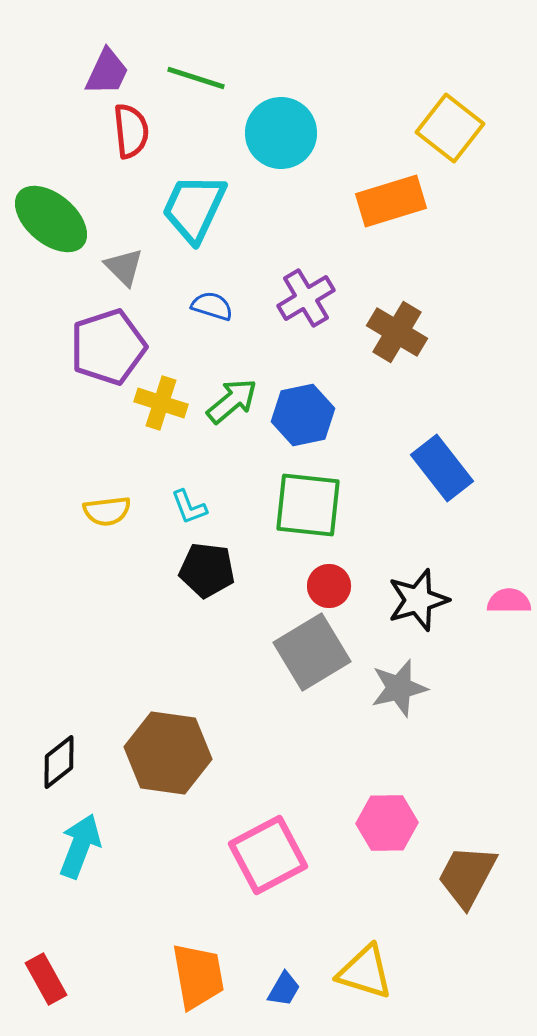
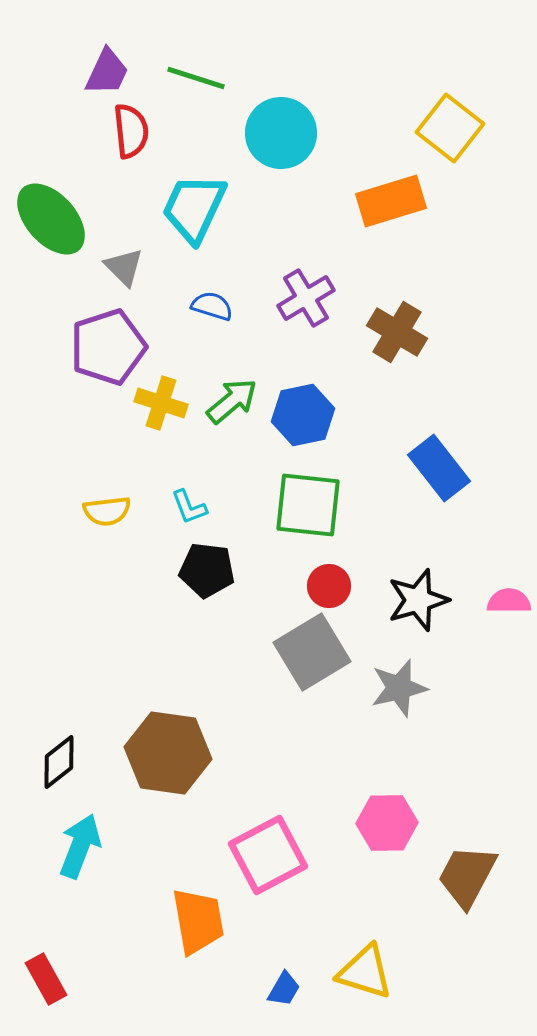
green ellipse: rotated 8 degrees clockwise
blue rectangle: moved 3 px left
orange trapezoid: moved 55 px up
